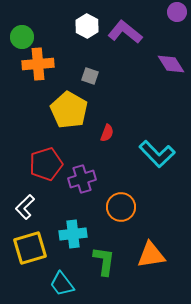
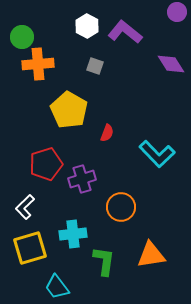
gray square: moved 5 px right, 10 px up
cyan trapezoid: moved 5 px left, 3 px down
